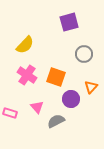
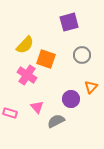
gray circle: moved 2 px left, 1 px down
orange square: moved 10 px left, 18 px up
